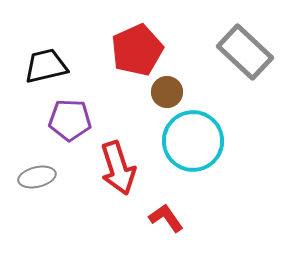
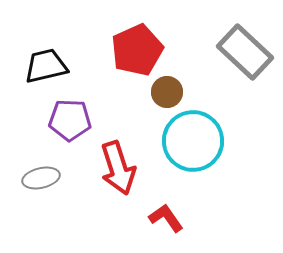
gray ellipse: moved 4 px right, 1 px down
